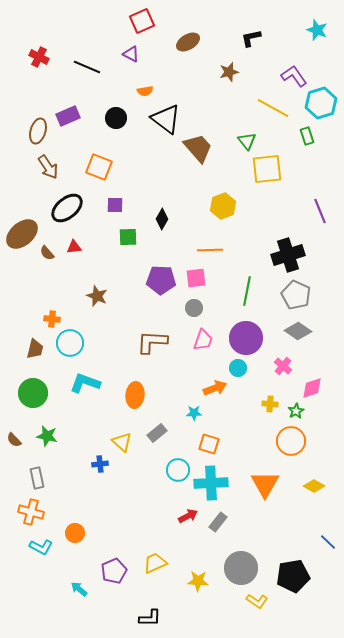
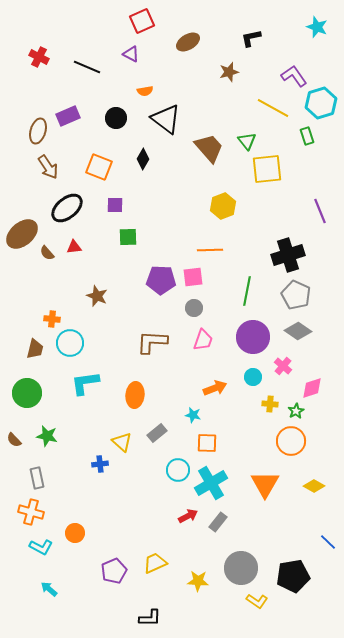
cyan star at (317, 30): moved 3 px up
brown trapezoid at (198, 148): moved 11 px right
black diamond at (162, 219): moved 19 px left, 60 px up
pink square at (196, 278): moved 3 px left, 1 px up
purple circle at (246, 338): moved 7 px right, 1 px up
cyan circle at (238, 368): moved 15 px right, 9 px down
cyan L-shape at (85, 383): rotated 28 degrees counterclockwise
green circle at (33, 393): moved 6 px left
cyan star at (194, 413): moved 1 px left, 2 px down; rotated 14 degrees clockwise
orange square at (209, 444): moved 2 px left, 1 px up; rotated 15 degrees counterclockwise
cyan cross at (211, 483): rotated 28 degrees counterclockwise
cyan arrow at (79, 589): moved 30 px left
